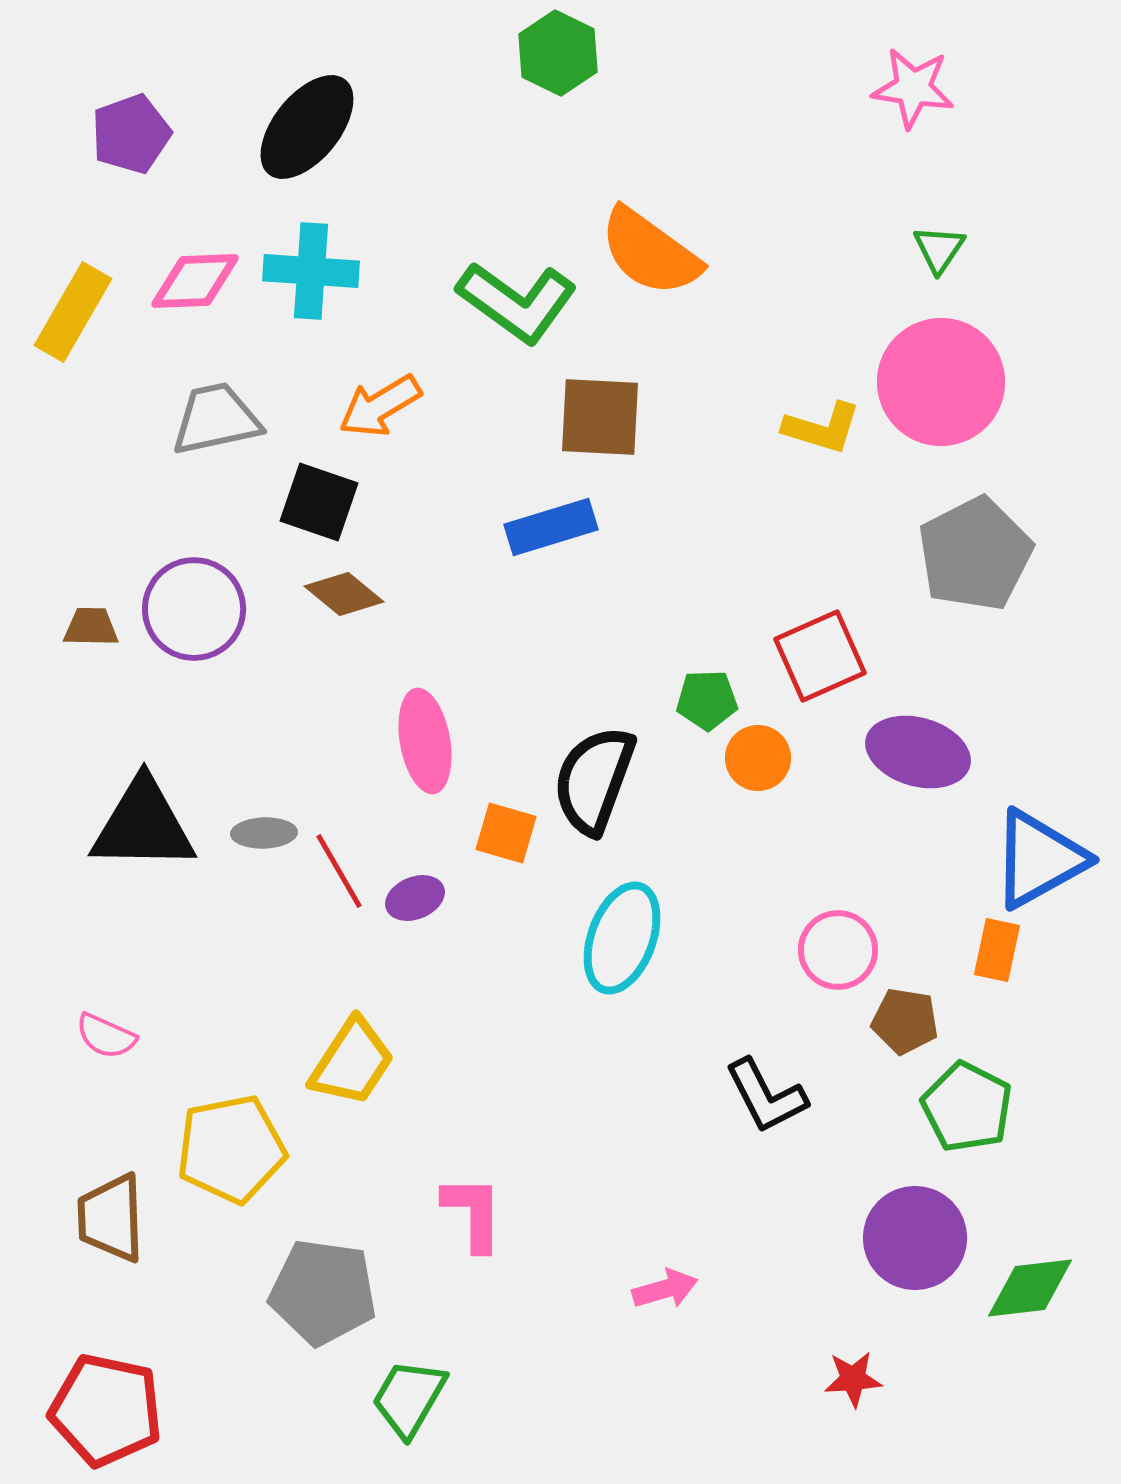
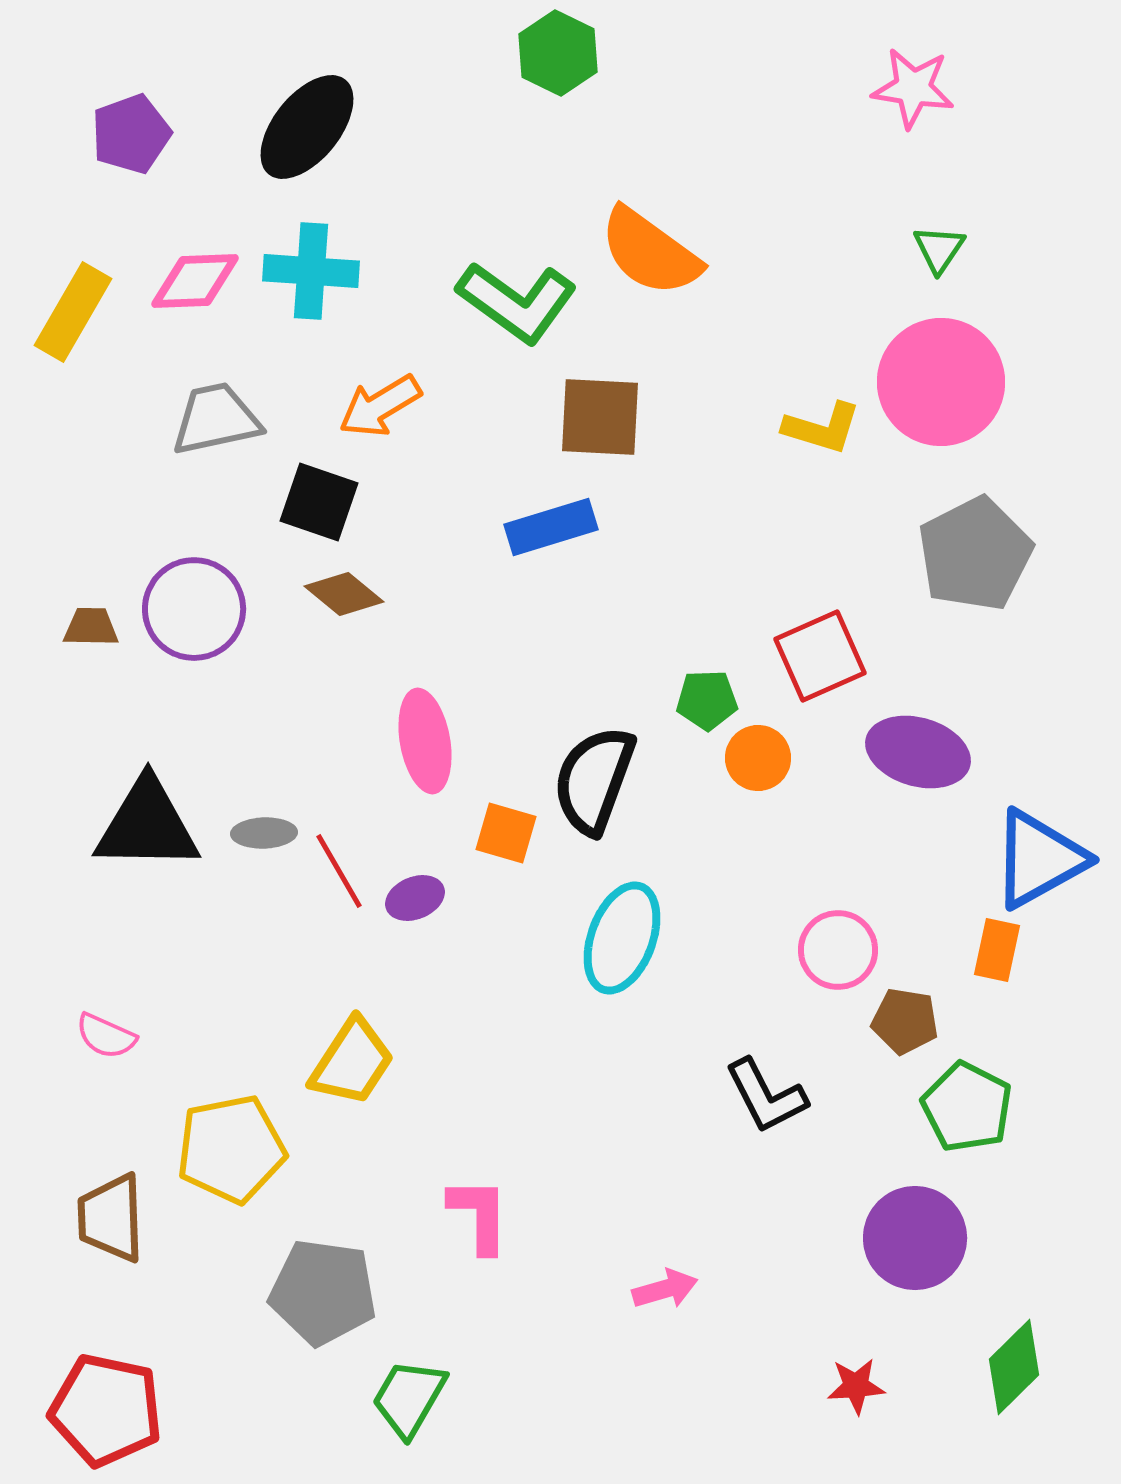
black triangle at (143, 825): moved 4 px right
pink L-shape at (473, 1213): moved 6 px right, 2 px down
green diamond at (1030, 1288): moved 16 px left, 79 px down; rotated 38 degrees counterclockwise
red star at (853, 1379): moved 3 px right, 7 px down
